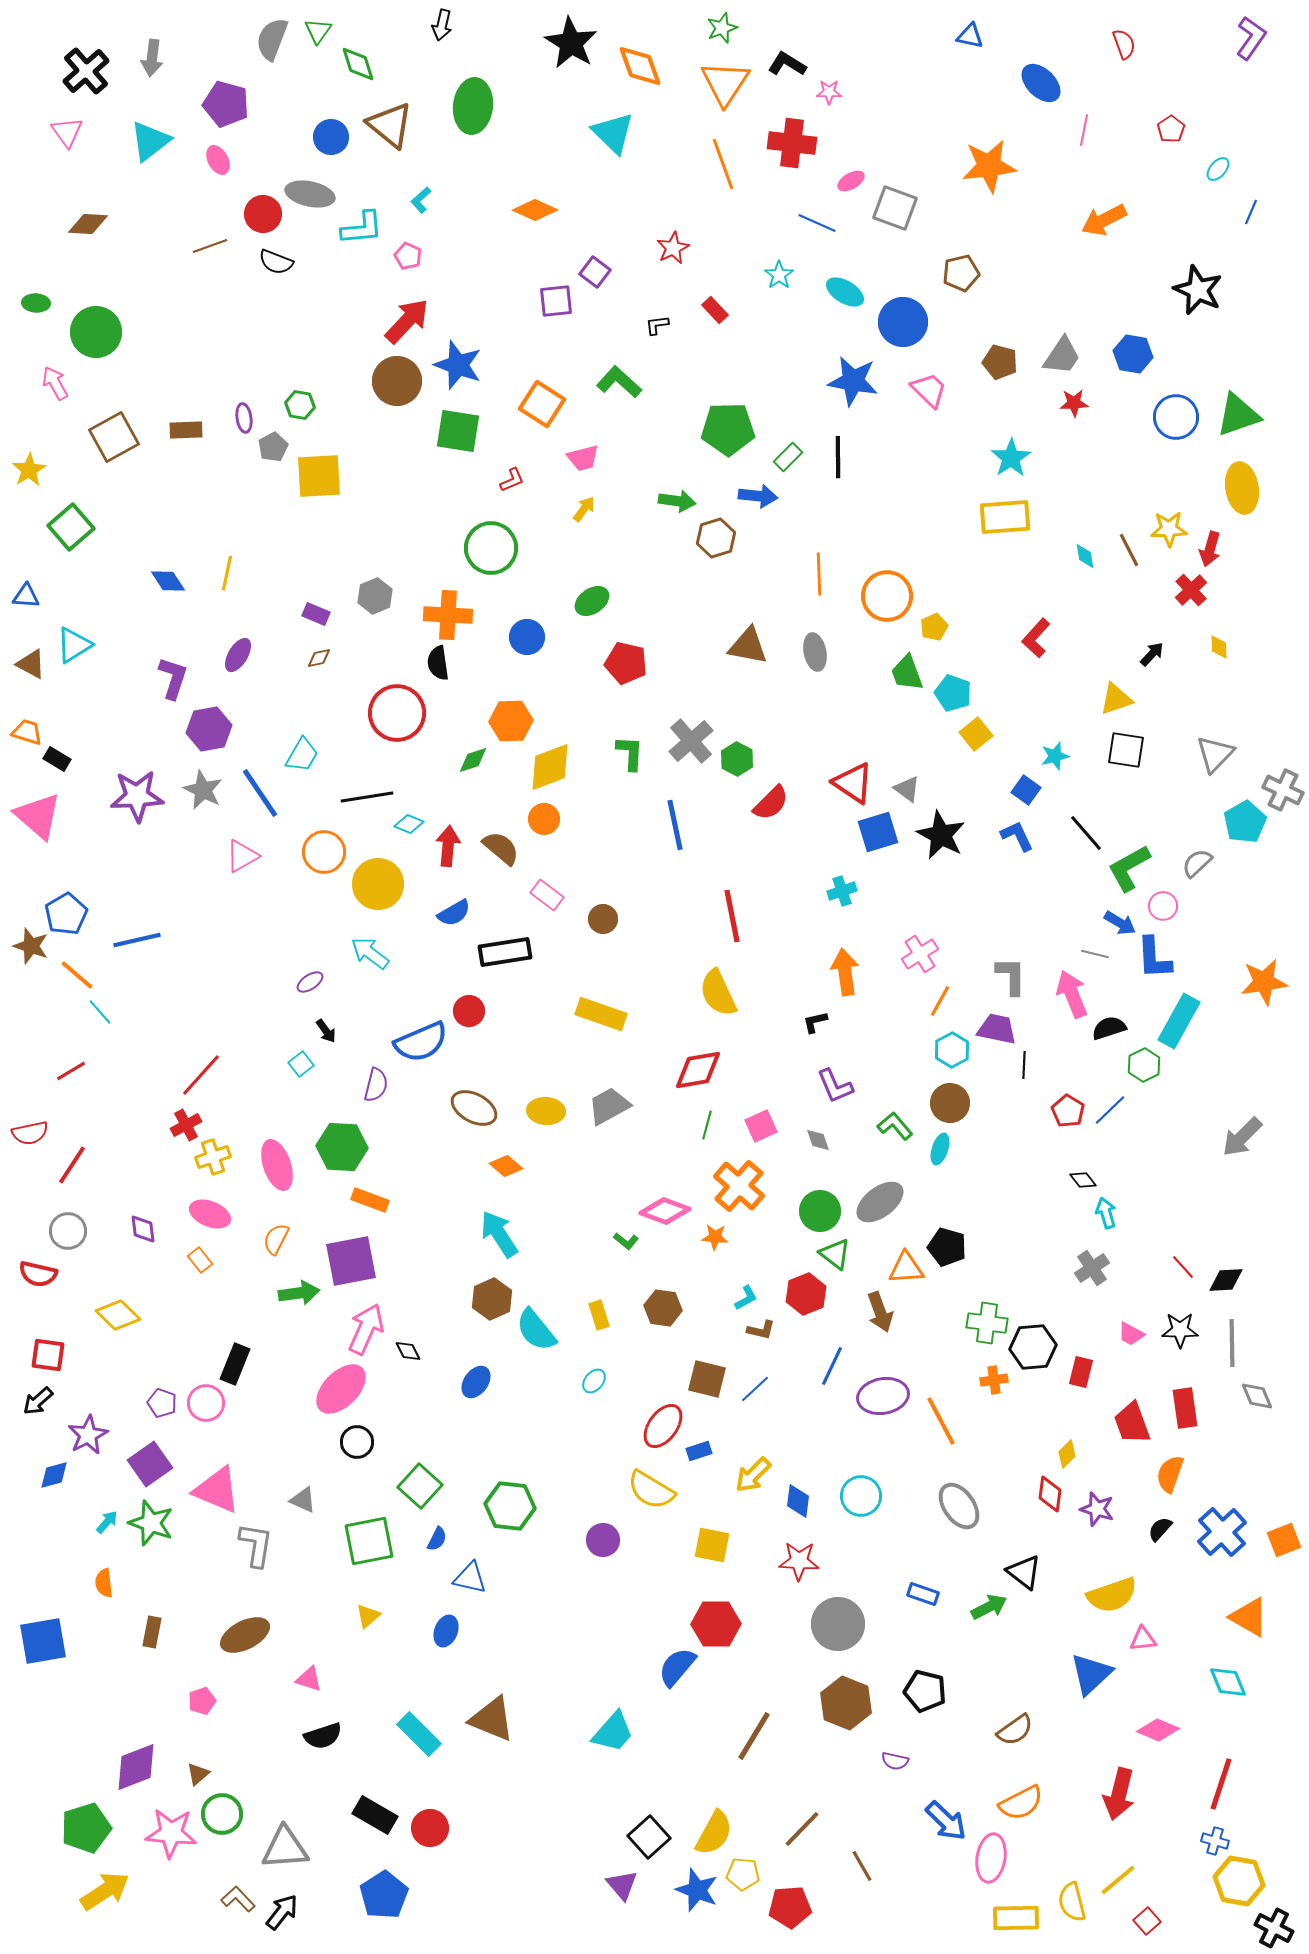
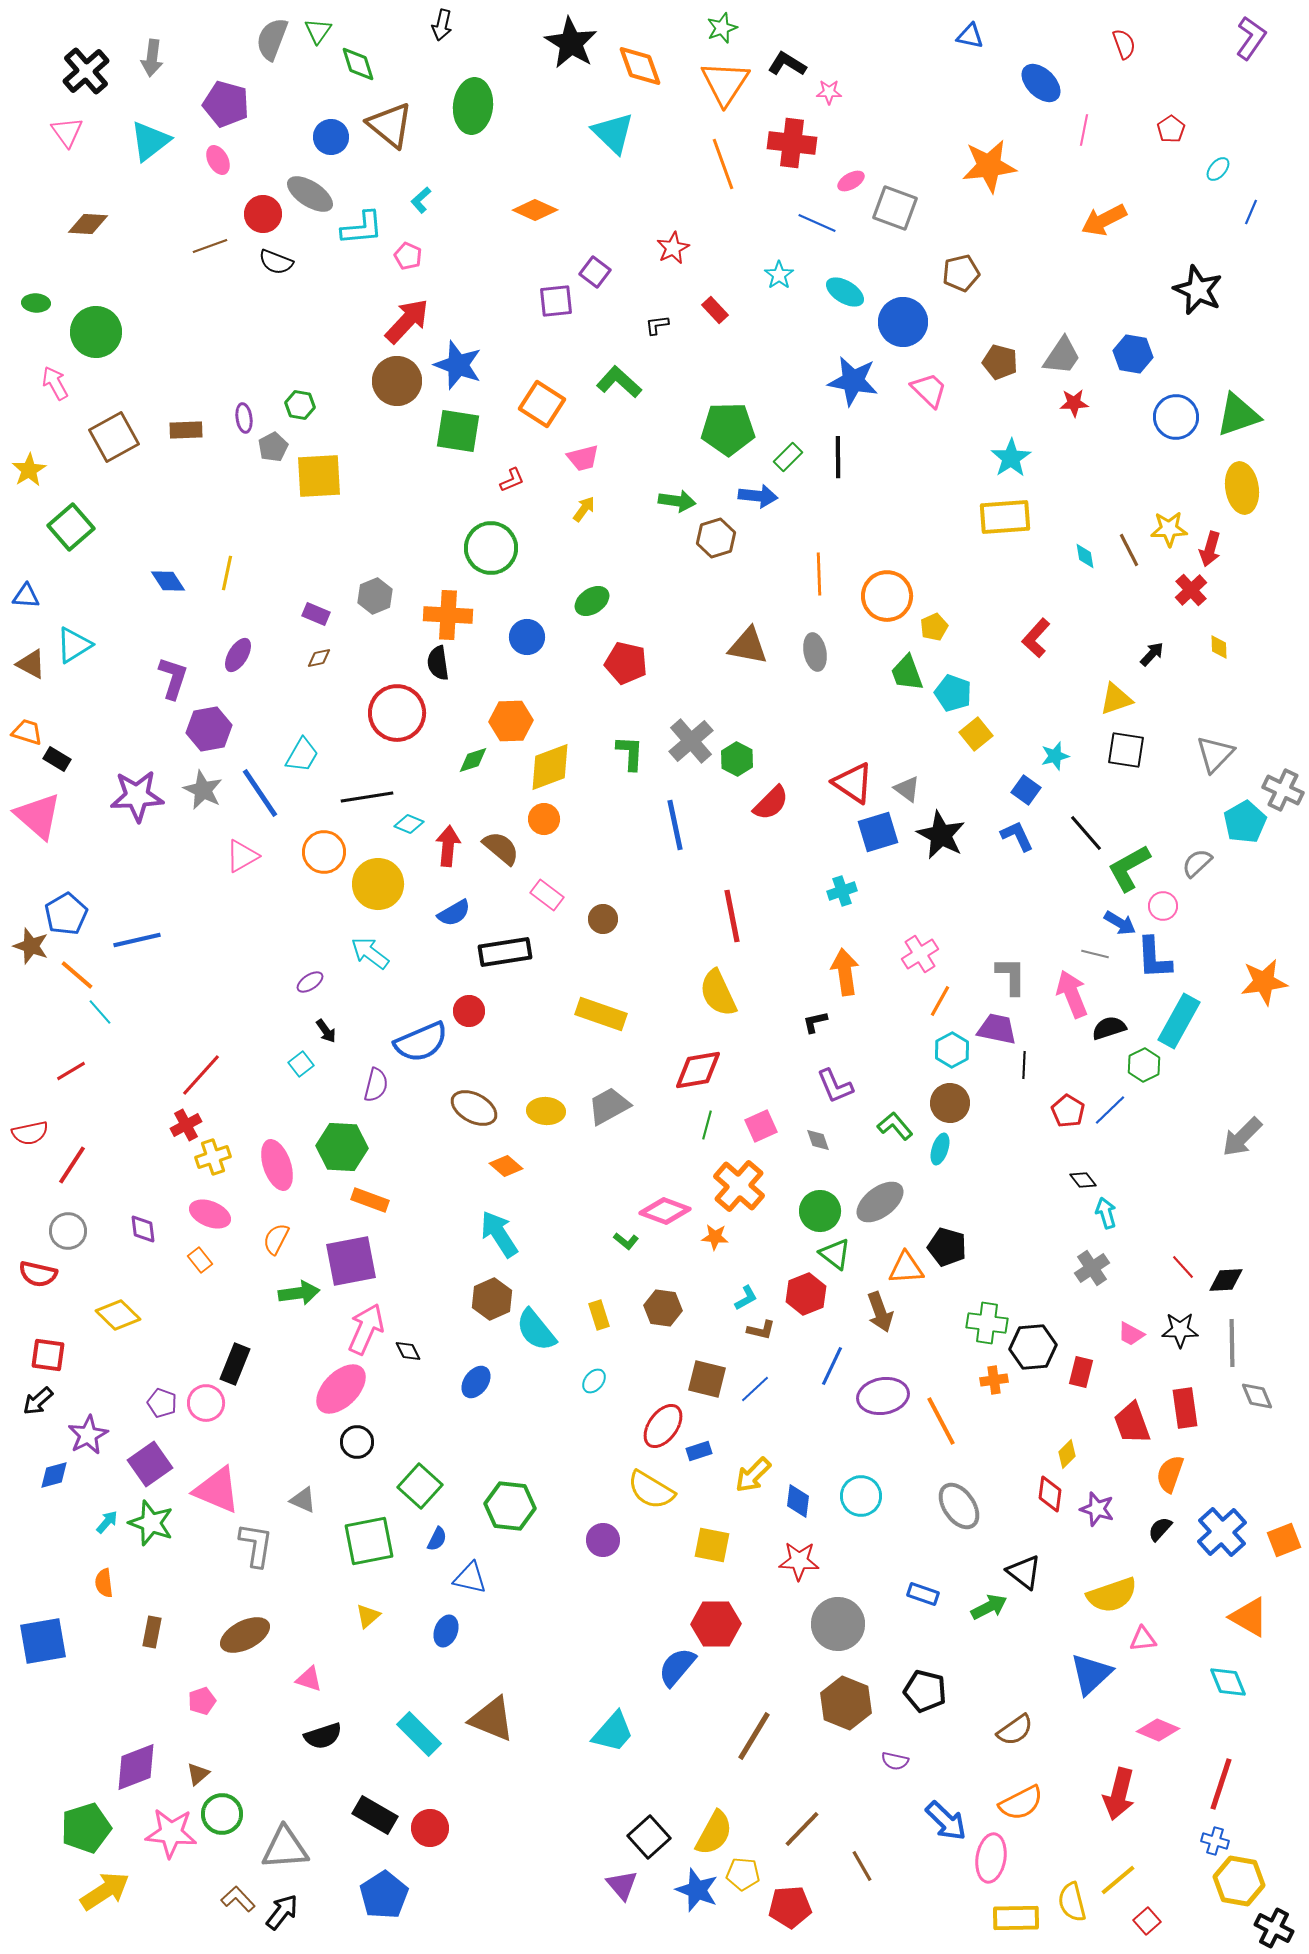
gray ellipse at (310, 194): rotated 21 degrees clockwise
